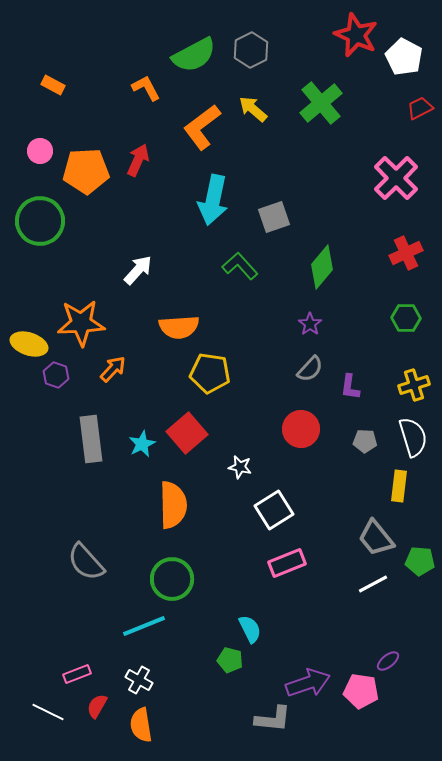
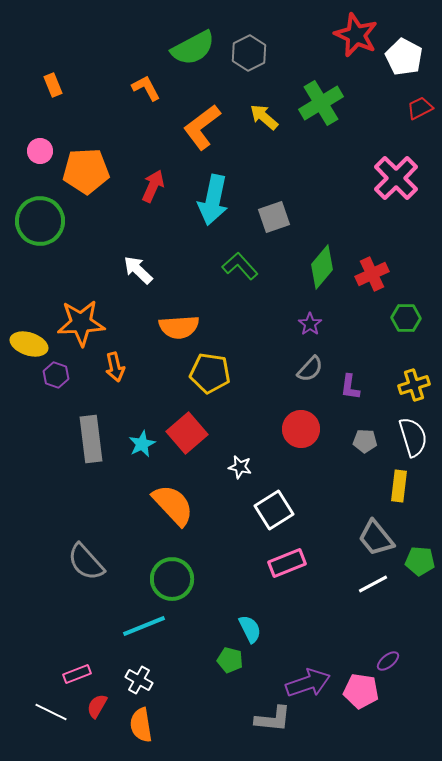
gray hexagon at (251, 50): moved 2 px left, 3 px down
green semicircle at (194, 55): moved 1 px left, 7 px up
orange rectangle at (53, 85): rotated 40 degrees clockwise
green cross at (321, 103): rotated 9 degrees clockwise
yellow arrow at (253, 109): moved 11 px right, 8 px down
red arrow at (138, 160): moved 15 px right, 26 px down
red cross at (406, 253): moved 34 px left, 21 px down
white arrow at (138, 270): rotated 88 degrees counterclockwise
orange arrow at (113, 369): moved 2 px right, 2 px up; rotated 124 degrees clockwise
orange semicircle at (173, 505): rotated 42 degrees counterclockwise
white line at (48, 712): moved 3 px right
